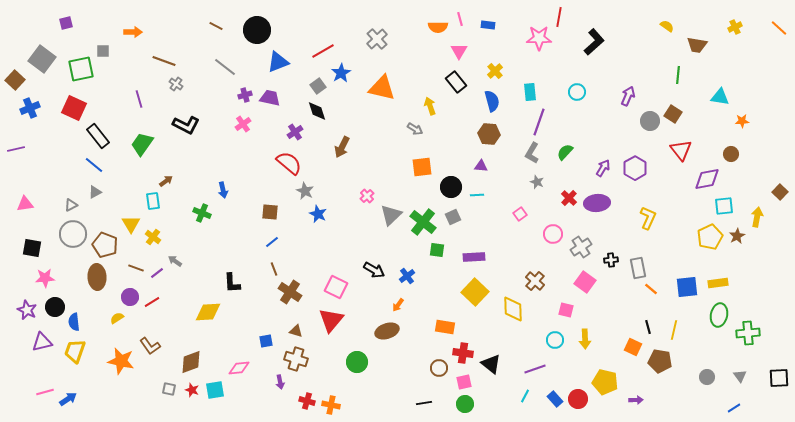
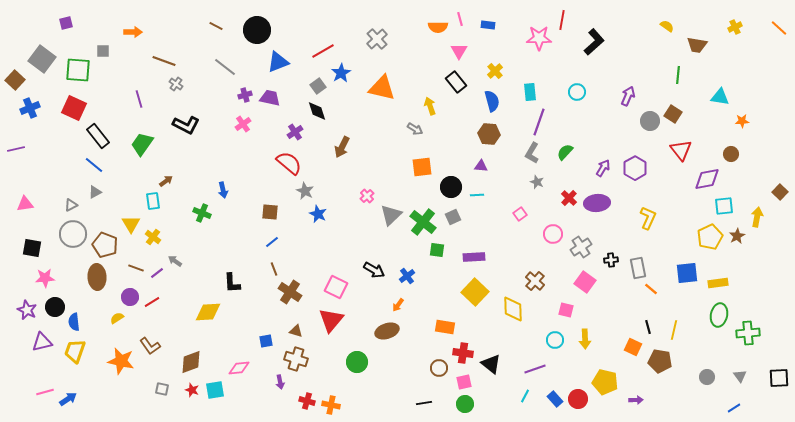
red line at (559, 17): moved 3 px right, 3 px down
green square at (81, 69): moved 3 px left, 1 px down; rotated 16 degrees clockwise
blue square at (687, 287): moved 14 px up
gray square at (169, 389): moved 7 px left
